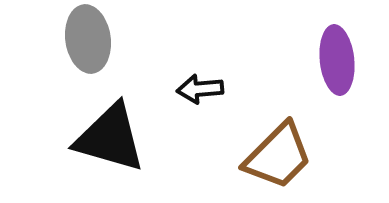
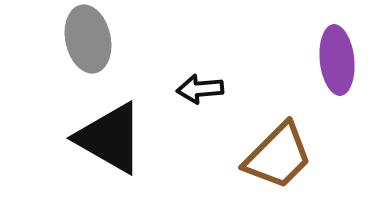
gray ellipse: rotated 4 degrees counterclockwise
black triangle: rotated 14 degrees clockwise
